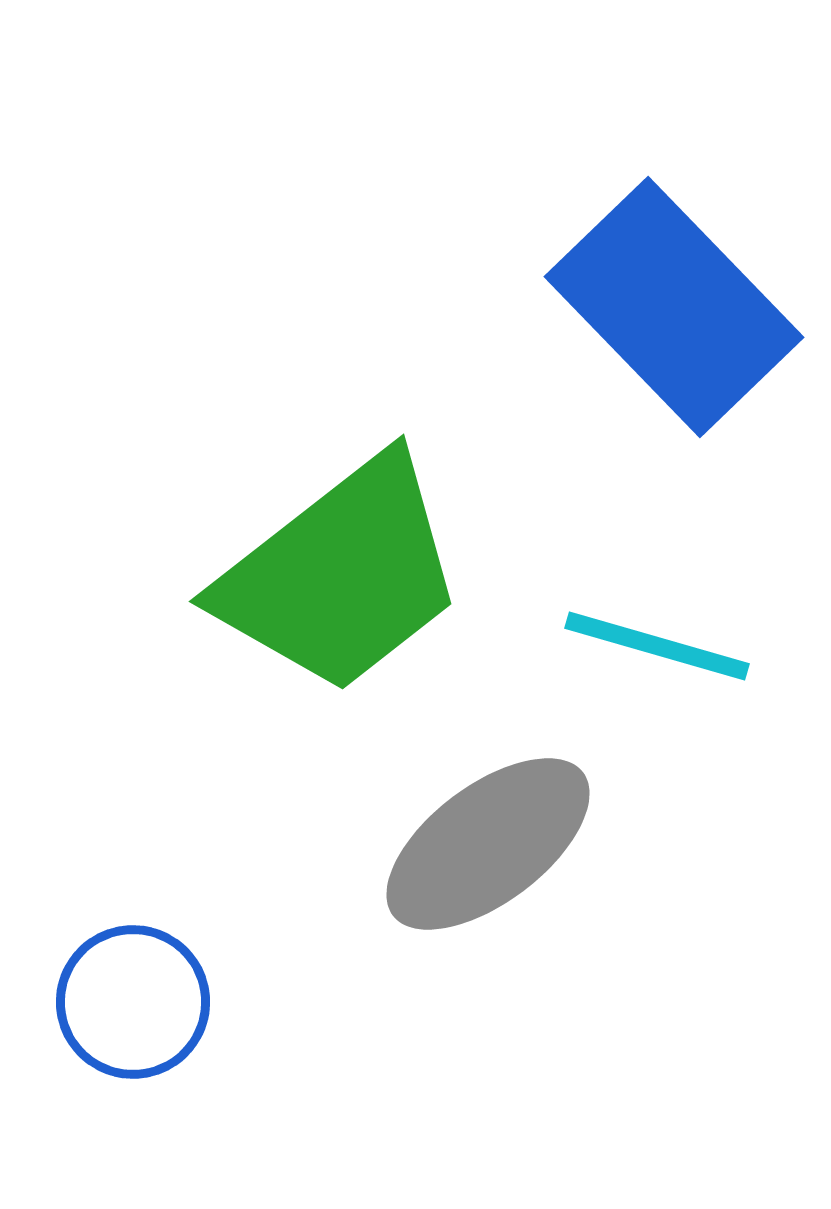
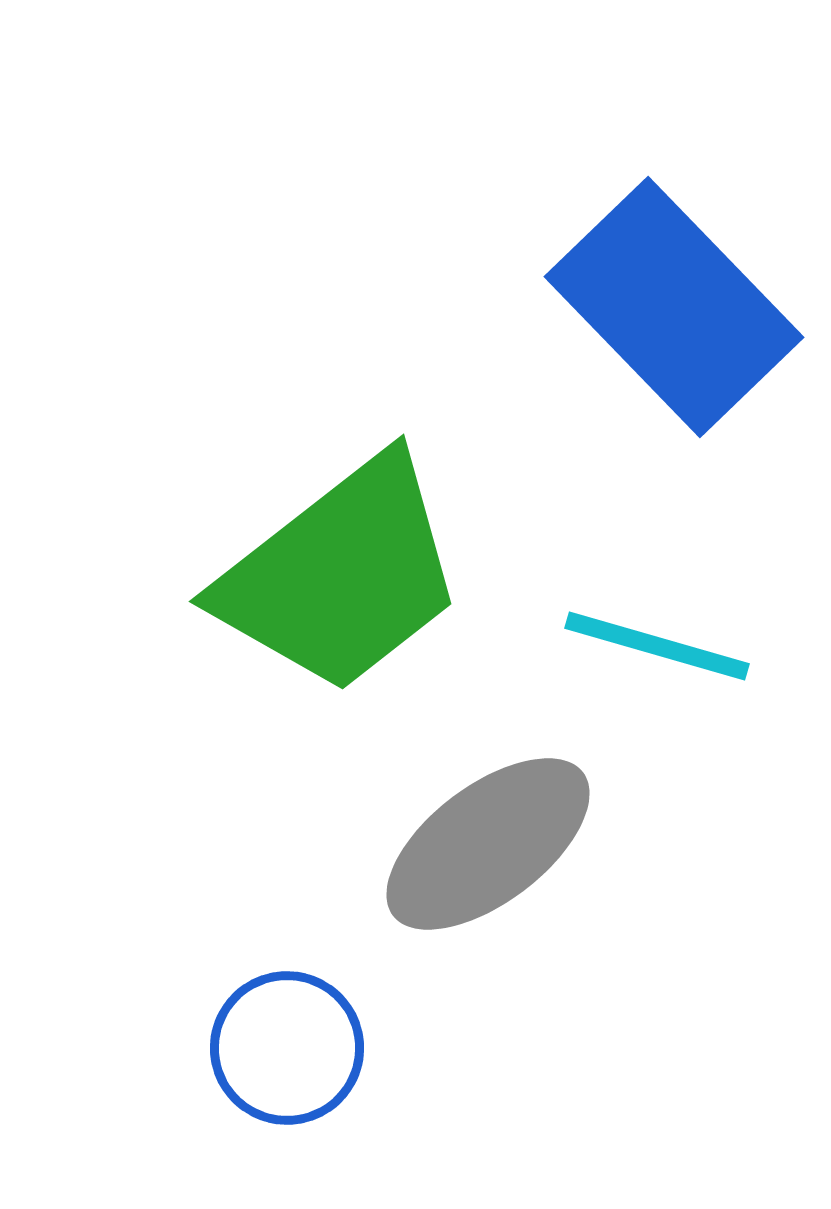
blue circle: moved 154 px right, 46 px down
